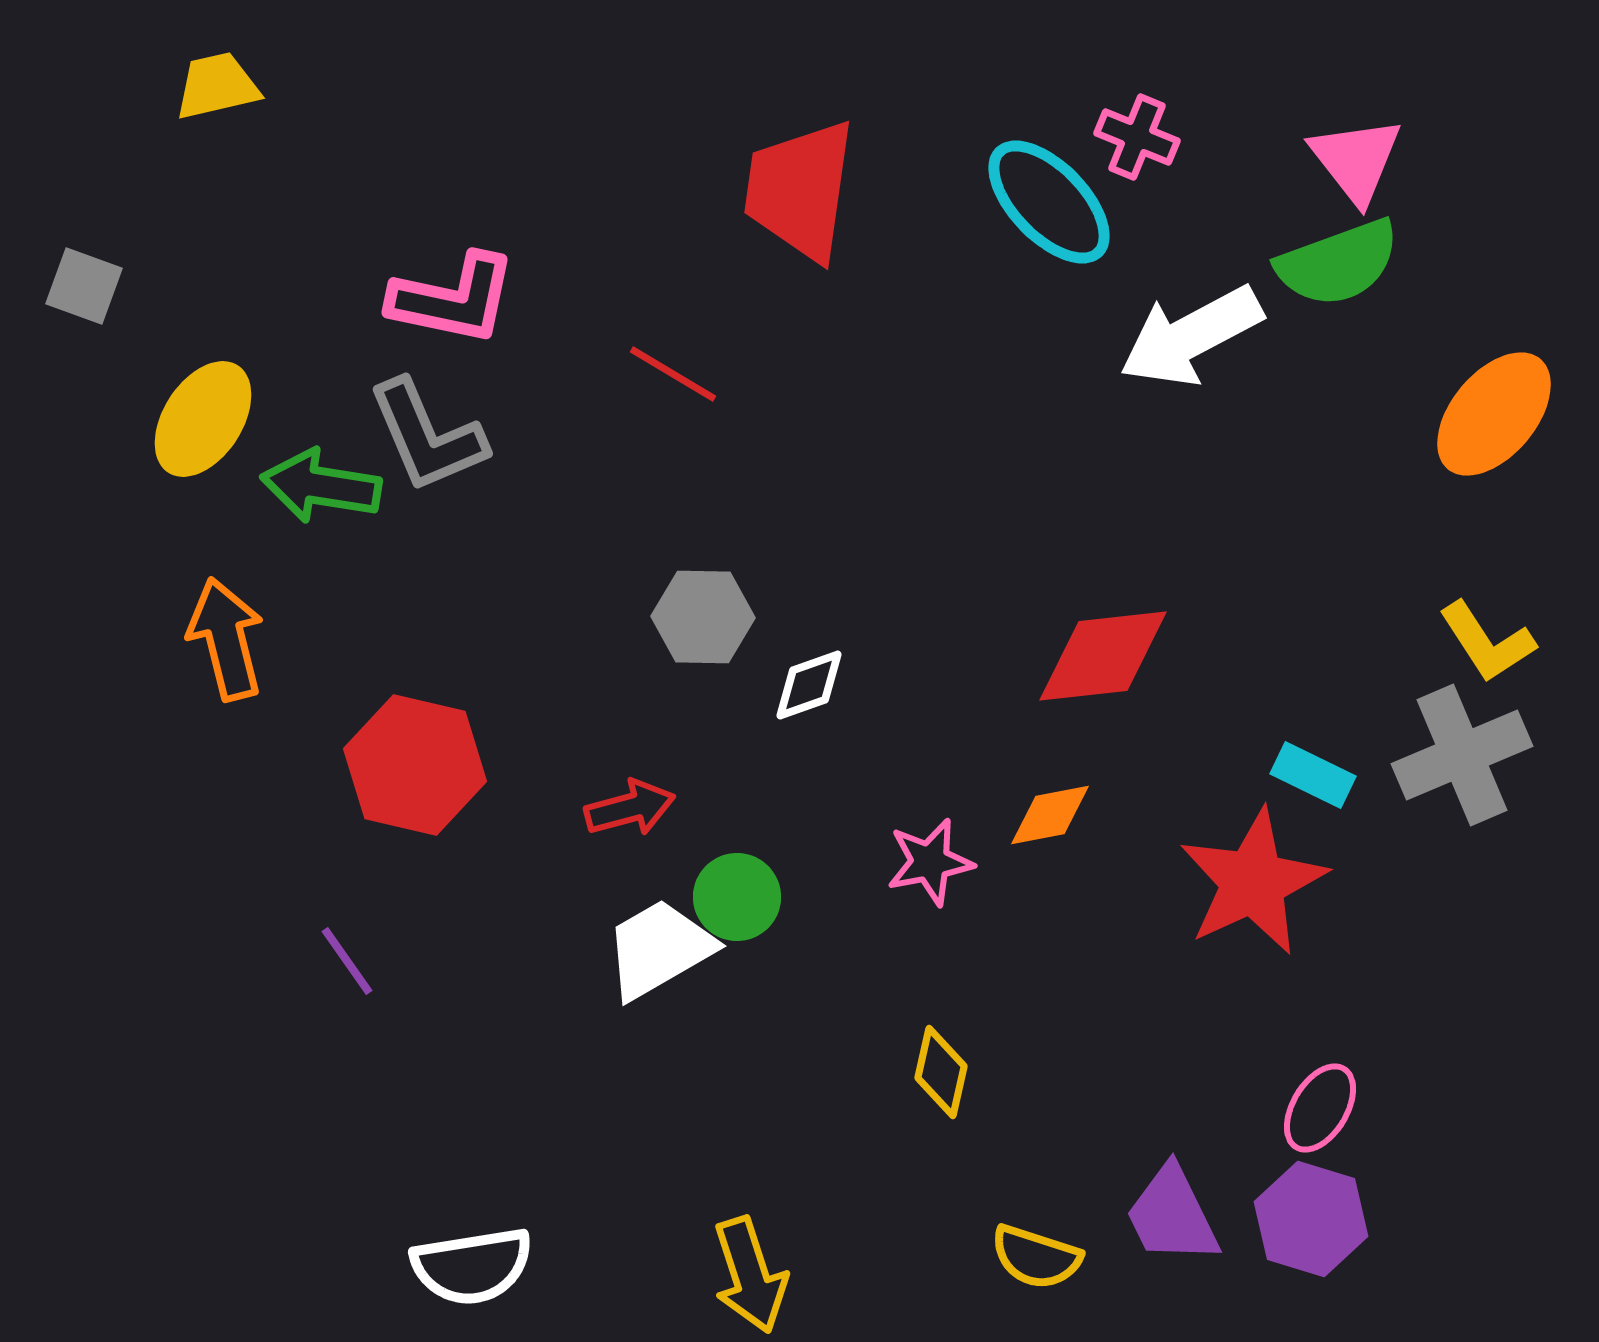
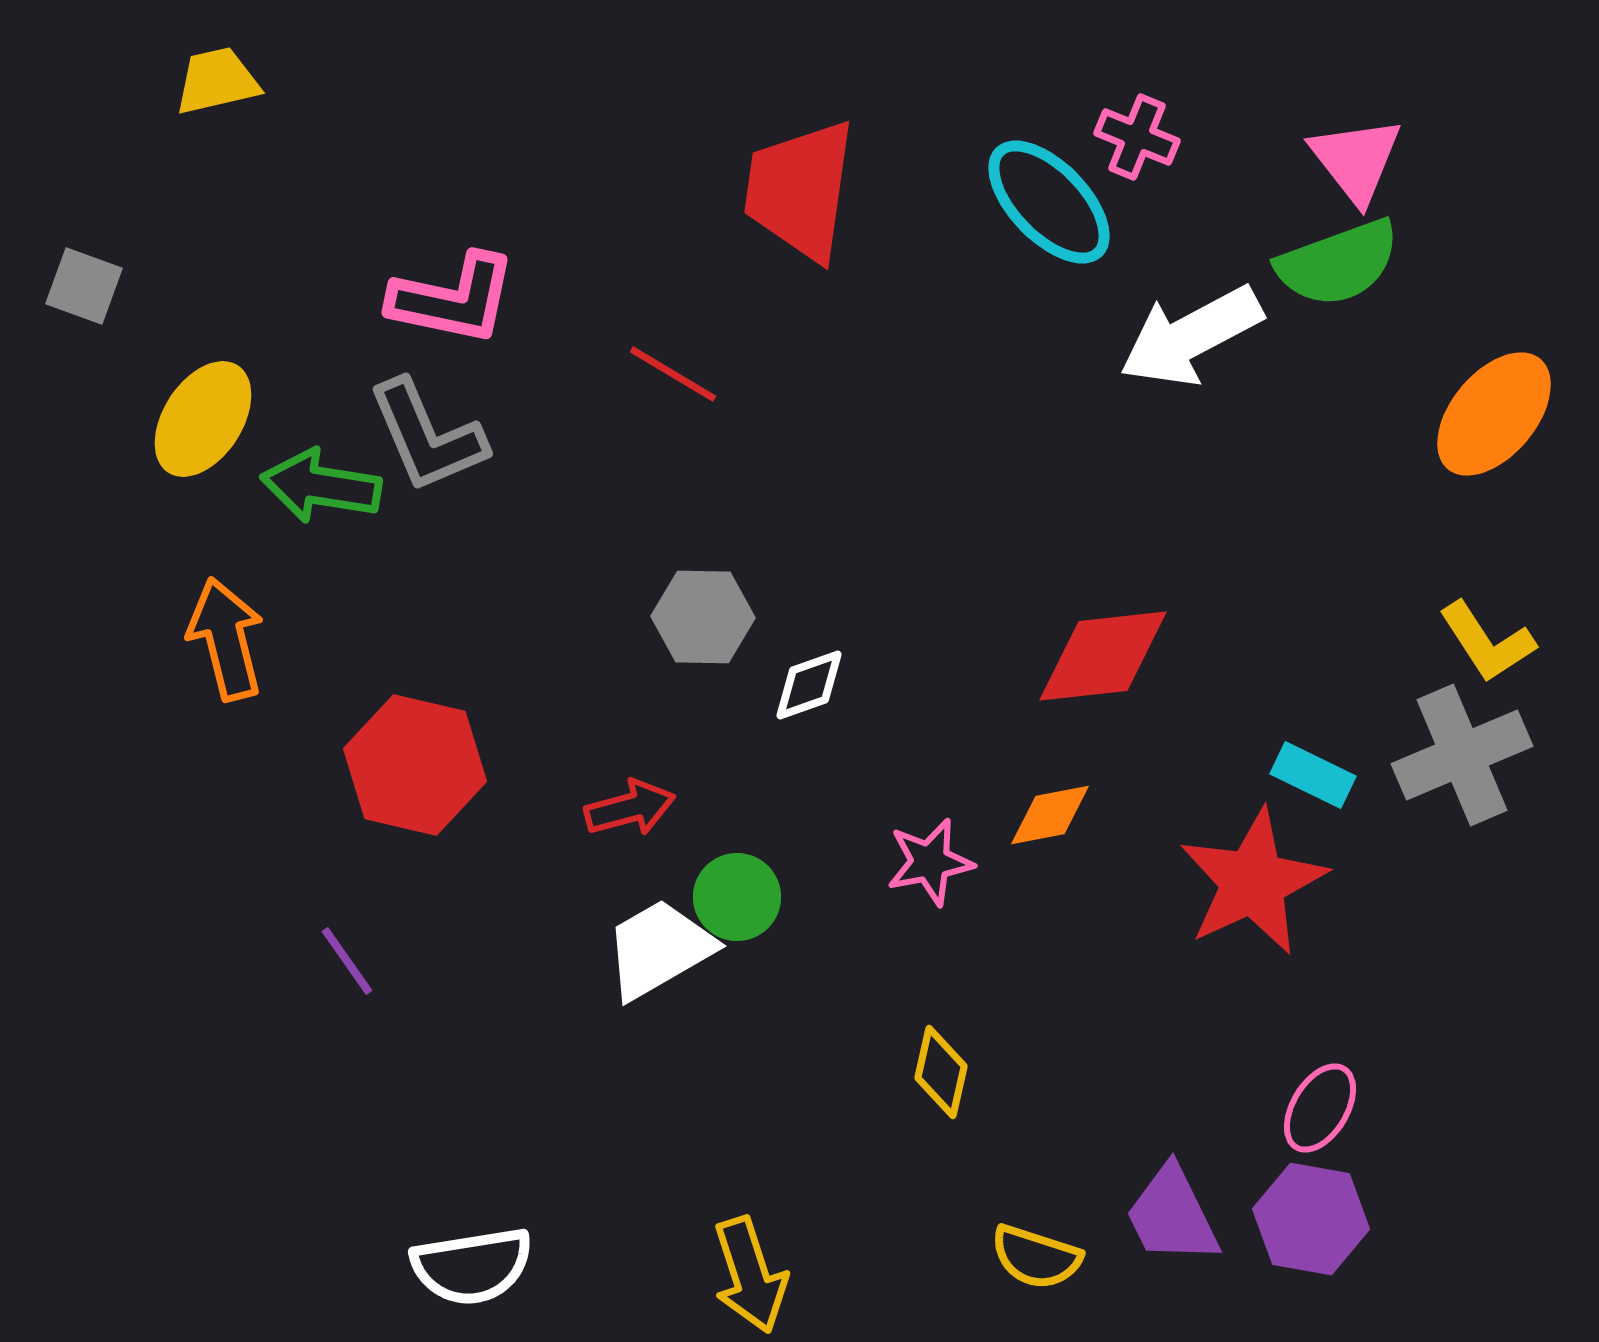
yellow trapezoid: moved 5 px up
purple hexagon: rotated 7 degrees counterclockwise
